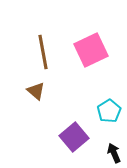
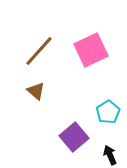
brown line: moved 4 px left, 1 px up; rotated 52 degrees clockwise
cyan pentagon: moved 1 px left, 1 px down
black arrow: moved 4 px left, 2 px down
